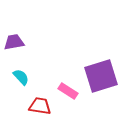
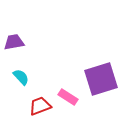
purple square: moved 3 px down
pink rectangle: moved 6 px down
red trapezoid: rotated 30 degrees counterclockwise
